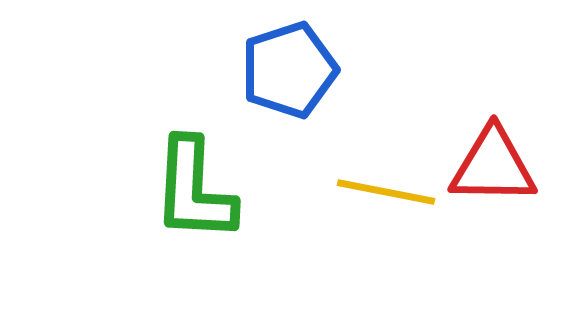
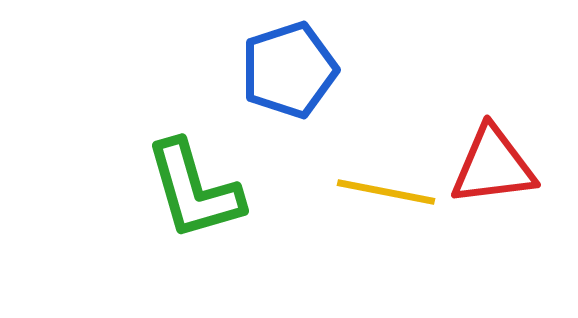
red triangle: rotated 8 degrees counterclockwise
green L-shape: rotated 19 degrees counterclockwise
